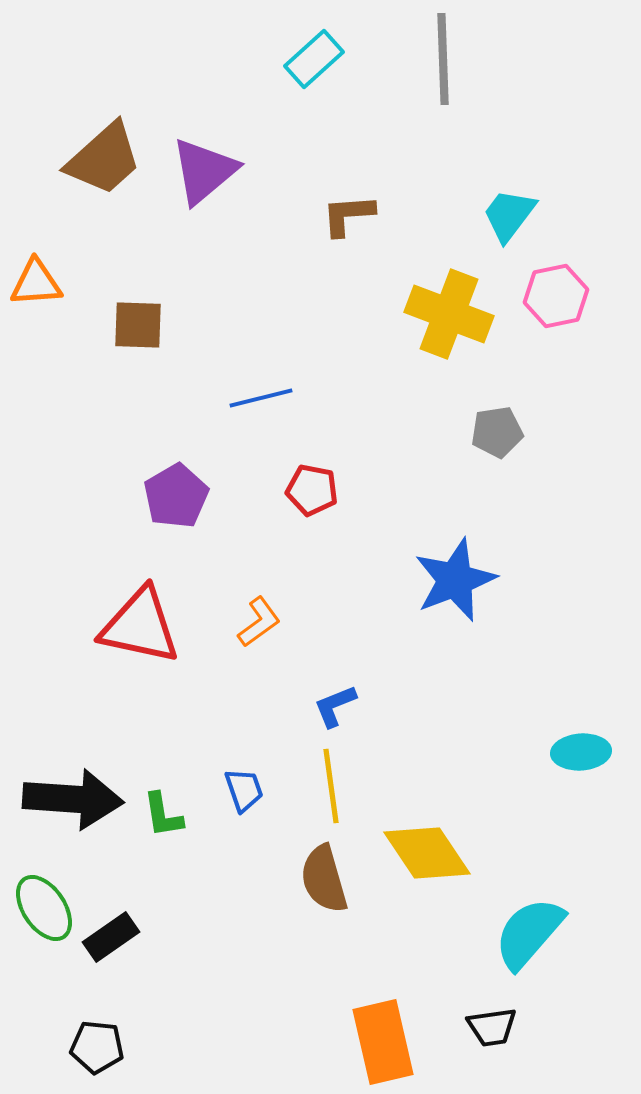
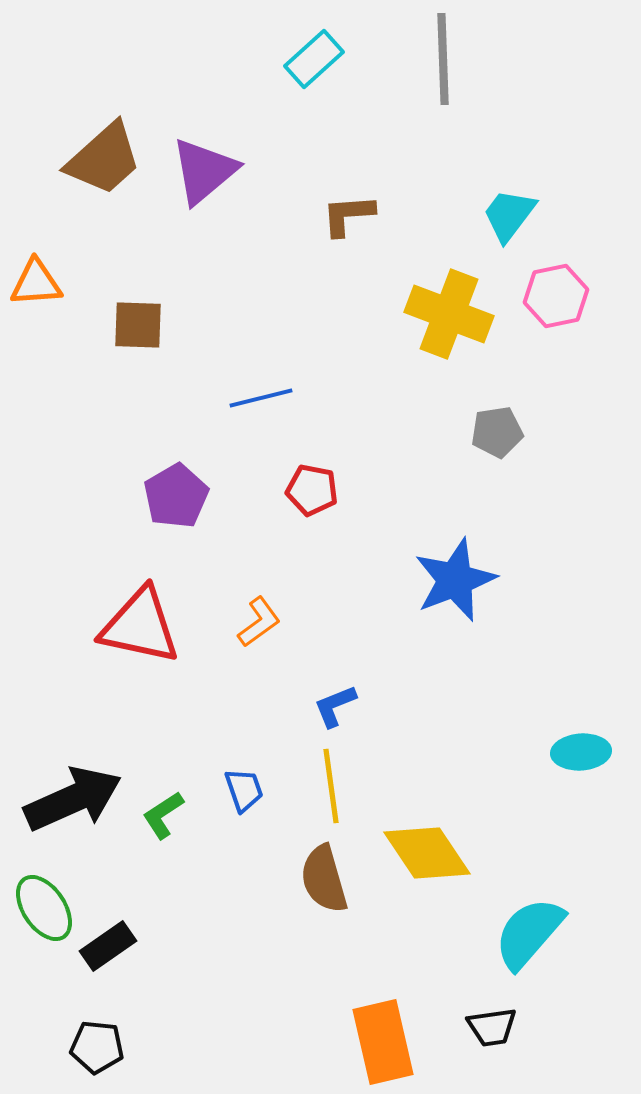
black arrow: rotated 28 degrees counterclockwise
green L-shape: rotated 66 degrees clockwise
black rectangle: moved 3 px left, 9 px down
